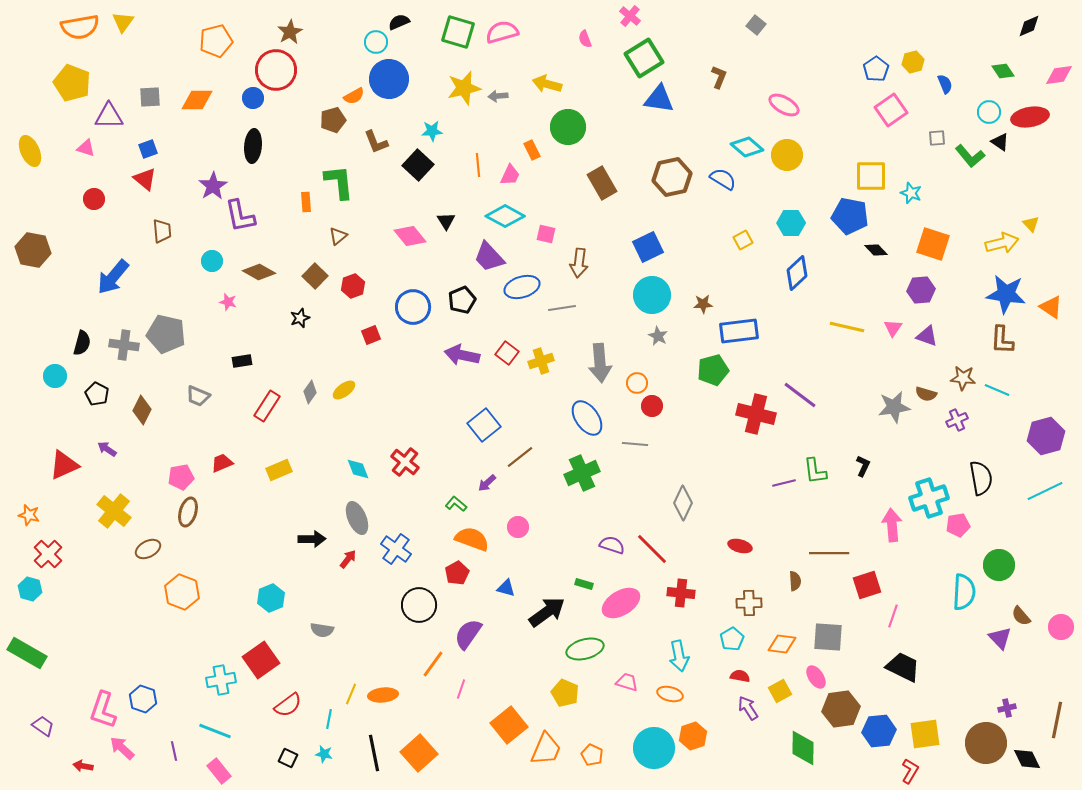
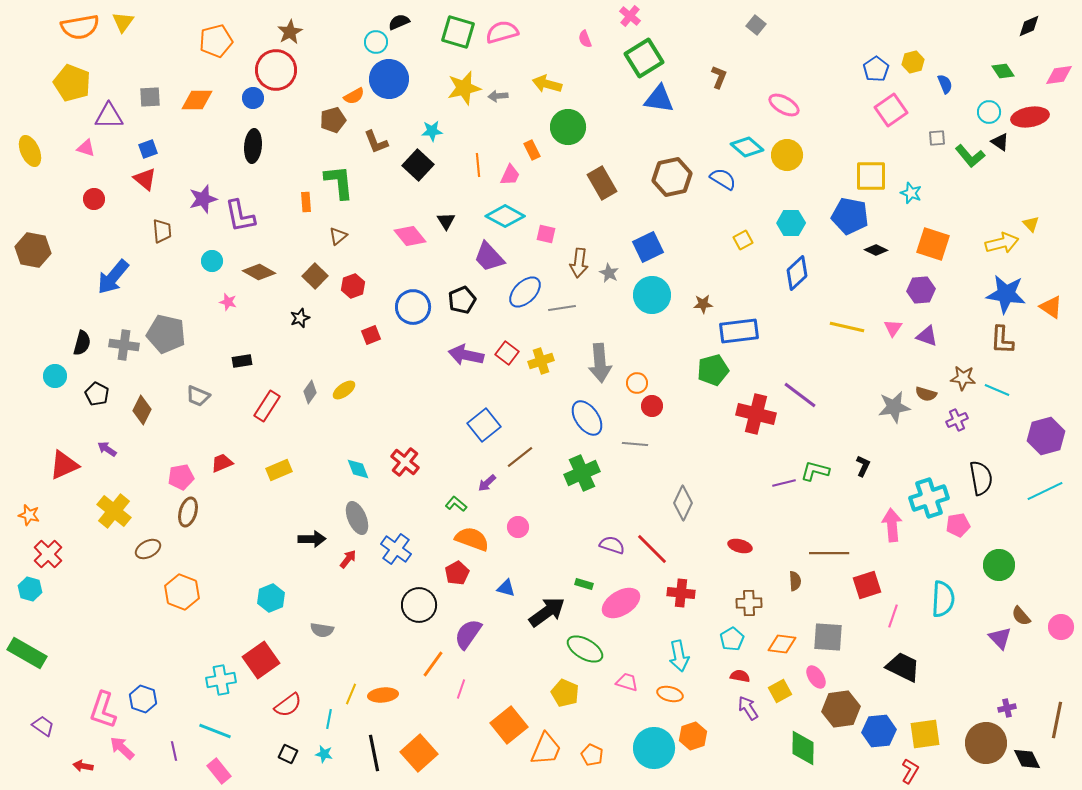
purple star at (213, 186): moved 10 px left, 13 px down; rotated 16 degrees clockwise
black diamond at (876, 250): rotated 20 degrees counterclockwise
blue ellipse at (522, 287): moved 3 px right, 5 px down; rotated 28 degrees counterclockwise
gray star at (658, 336): moved 49 px left, 63 px up
purple arrow at (462, 355): moved 4 px right
green L-shape at (815, 471): rotated 112 degrees clockwise
cyan semicircle at (964, 592): moved 21 px left, 7 px down
green ellipse at (585, 649): rotated 45 degrees clockwise
black square at (288, 758): moved 4 px up
